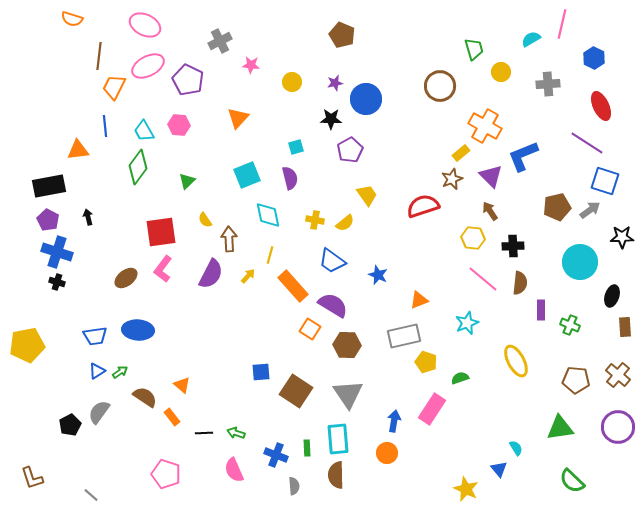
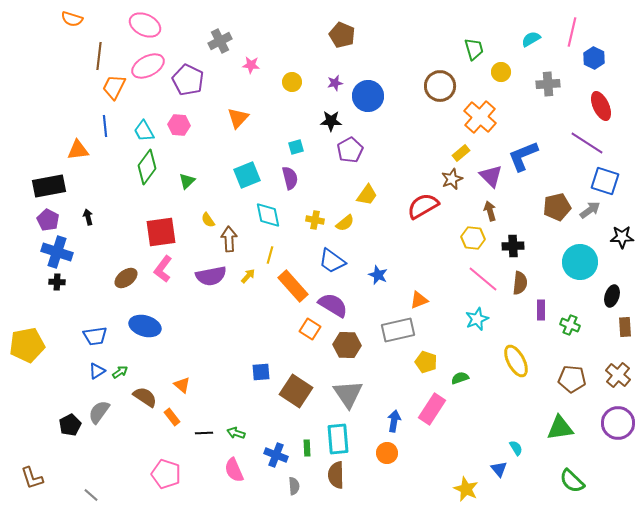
pink line at (562, 24): moved 10 px right, 8 px down
blue circle at (366, 99): moved 2 px right, 3 px up
black star at (331, 119): moved 2 px down
orange cross at (485, 126): moved 5 px left, 9 px up; rotated 12 degrees clockwise
green diamond at (138, 167): moved 9 px right
yellow trapezoid at (367, 195): rotated 70 degrees clockwise
red semicircle at (423, 206): rotated 12 degrees counterclockwise
brown arrow at (490, 211): rotated 18 degrees clockwise
yellow semicircle at (205, 220): moved 3 px right
purple semicircle at (211, 274): moved 2 px down; rotated 52 degrees clockwise
black cross at (57, 282): rotated 14 degrees counterclockwise
cyan star at (467, 323): moved 10 px right, 4 px up
blue ellipse at (138, 330): moved 7 px right, 4 px up; rotated 12 degrees clockwise
gray rectangle at (404, 336): moved 6 px left, 6 px up
brown pentagon at (576, 380): moved 4 px left, 1 px up
purple circle at (618, 427): moved 4 px up
